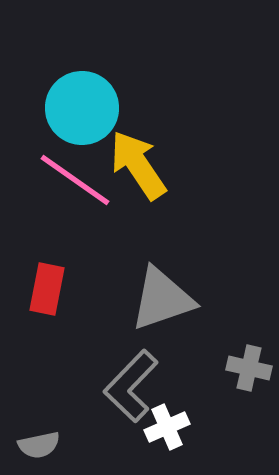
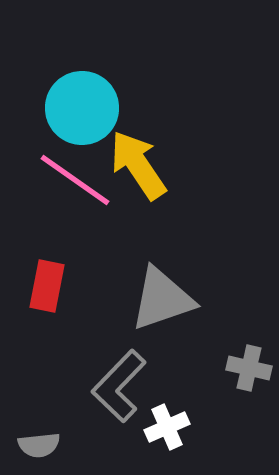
red rectangle: moved 3 px up
gray L-shape: moved 12 px left
gray semicircle: rotated 6 degrees clockwise
